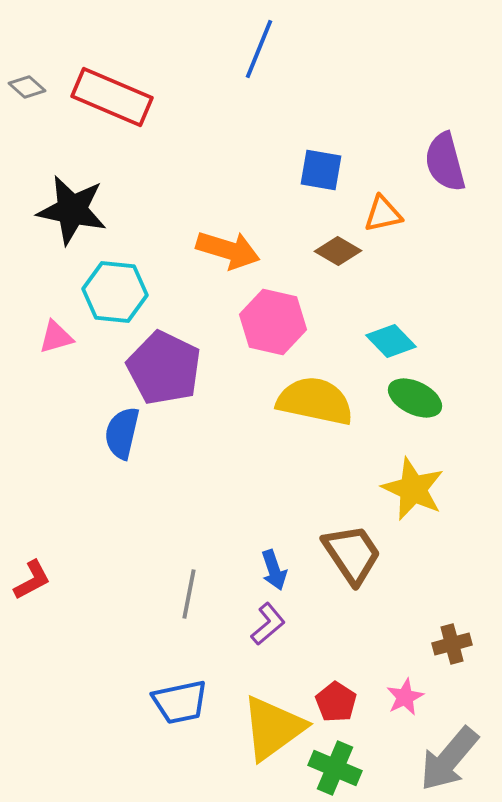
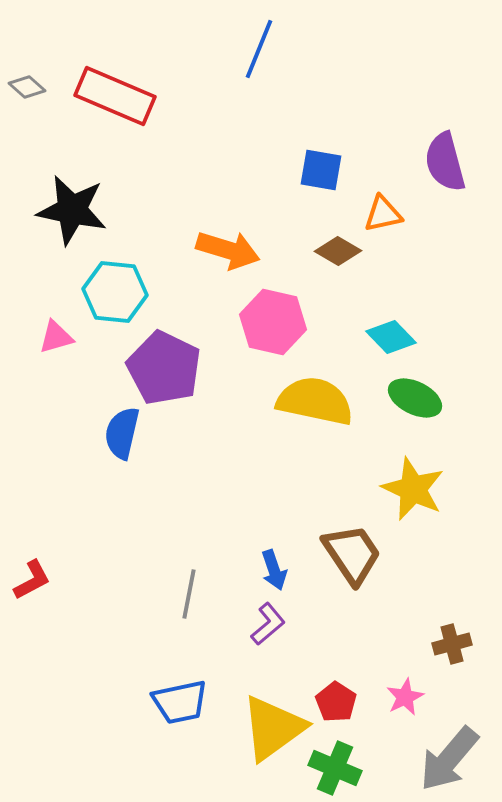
red rectangle: moved 3 px right, 1 px up
cyan diamond: moved 4 px up
